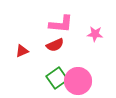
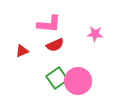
pink L-shape: moved 12 px left
